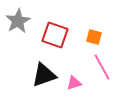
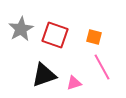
gray star: moved 3 px right, 8 px down
